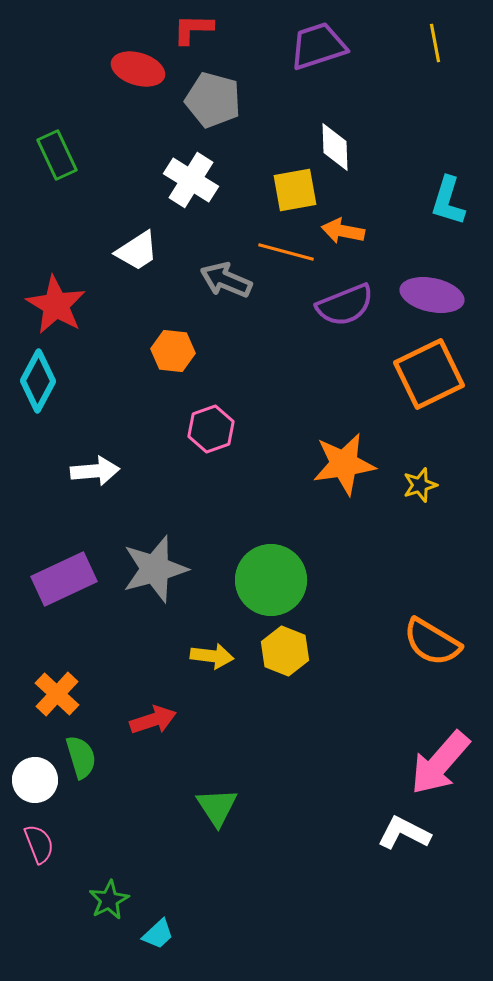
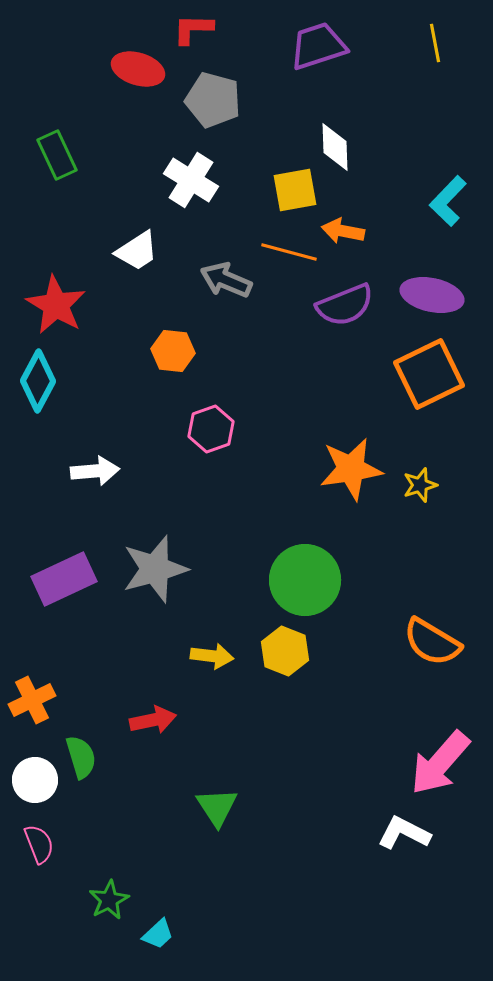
cyan L-shape: rotated 27 degrees clockwise
orange line: moved 3 px right
orange star: moved 7 px right, 5 px down
green circle: moved 34 px right
orange cross: moved 25 px left, 6 px down; rotated 21 degrees clockwise
red arrow: rotated 6 degrees clockwise
